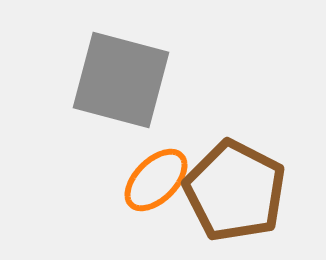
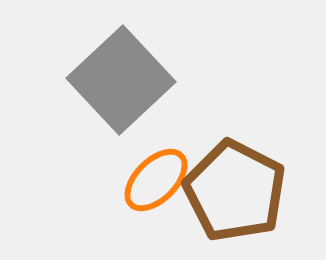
gray square: rotated 32 degrees clockwise
